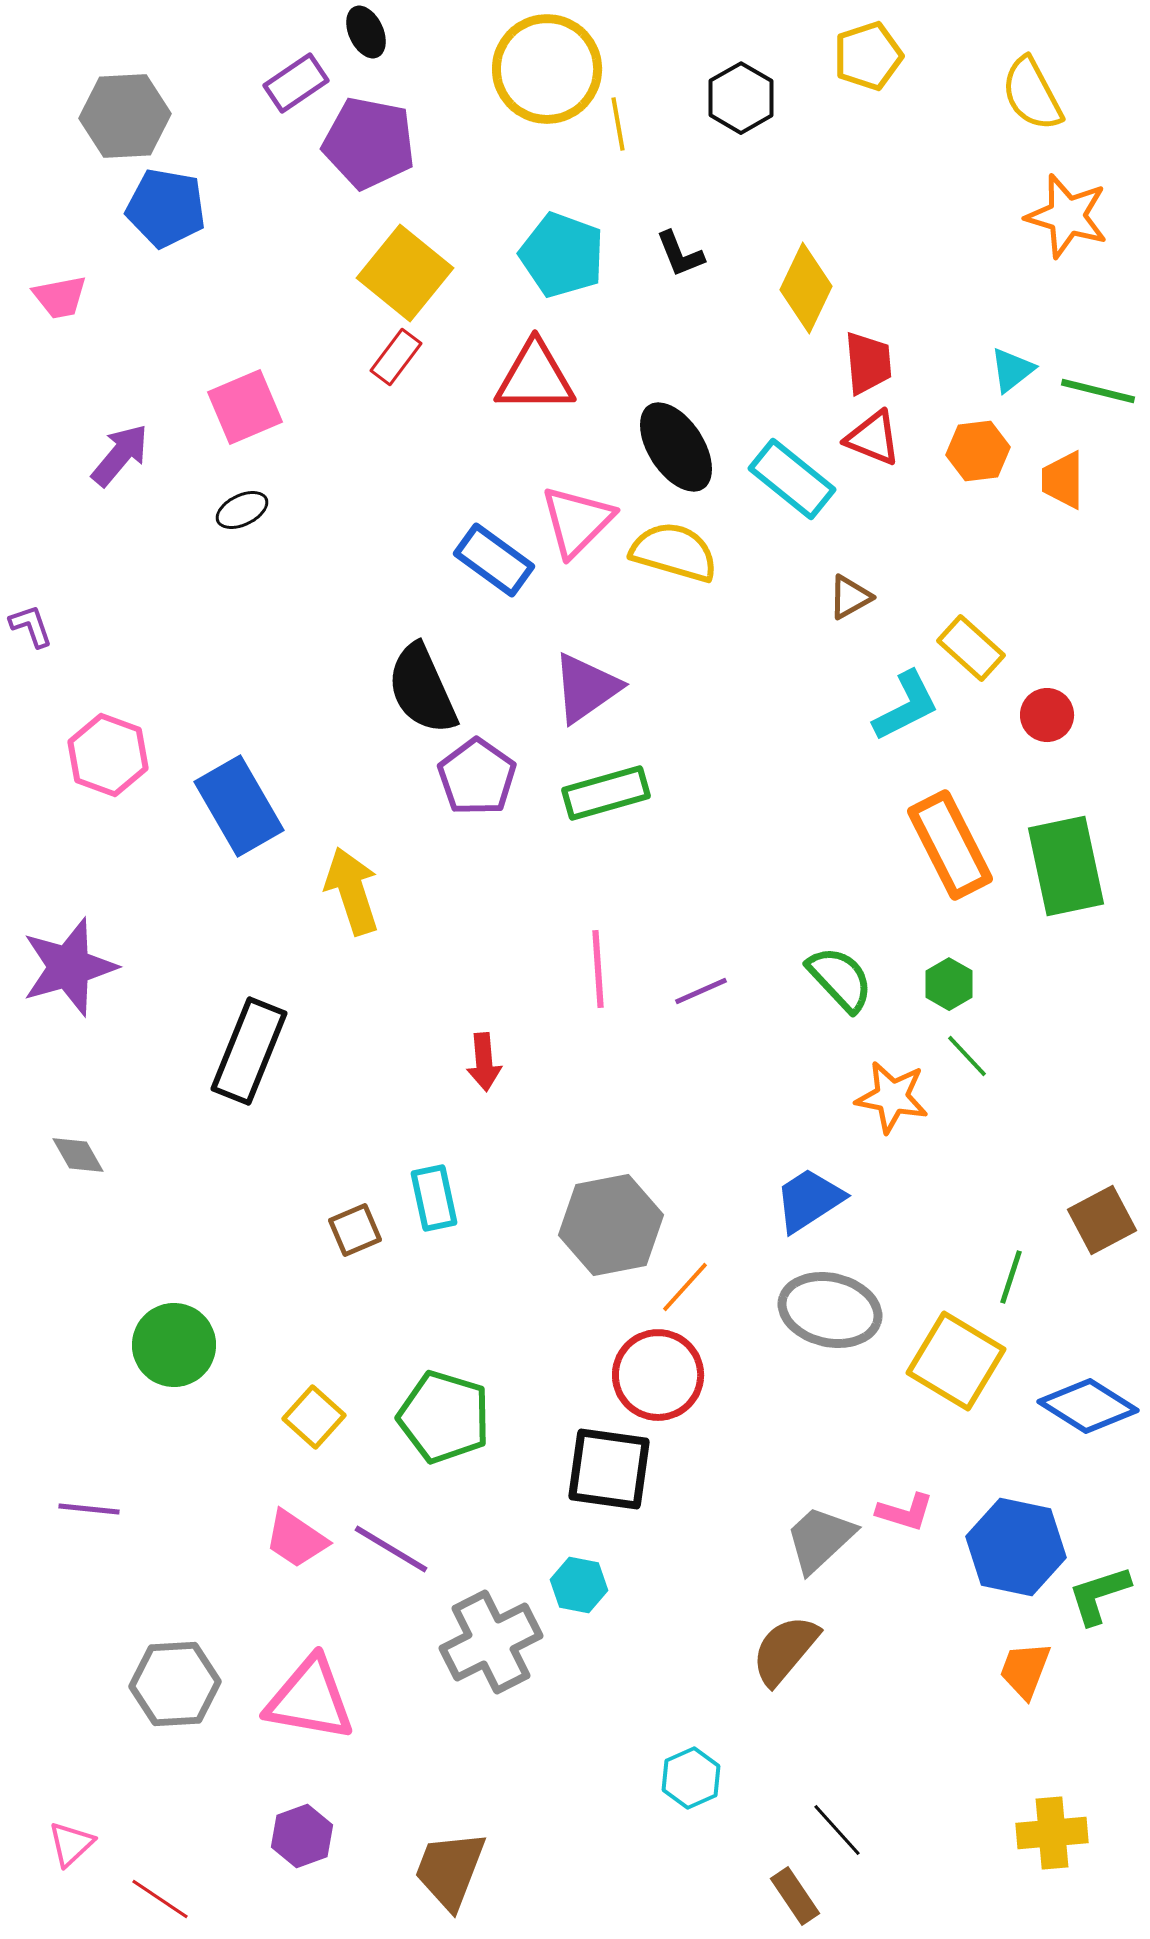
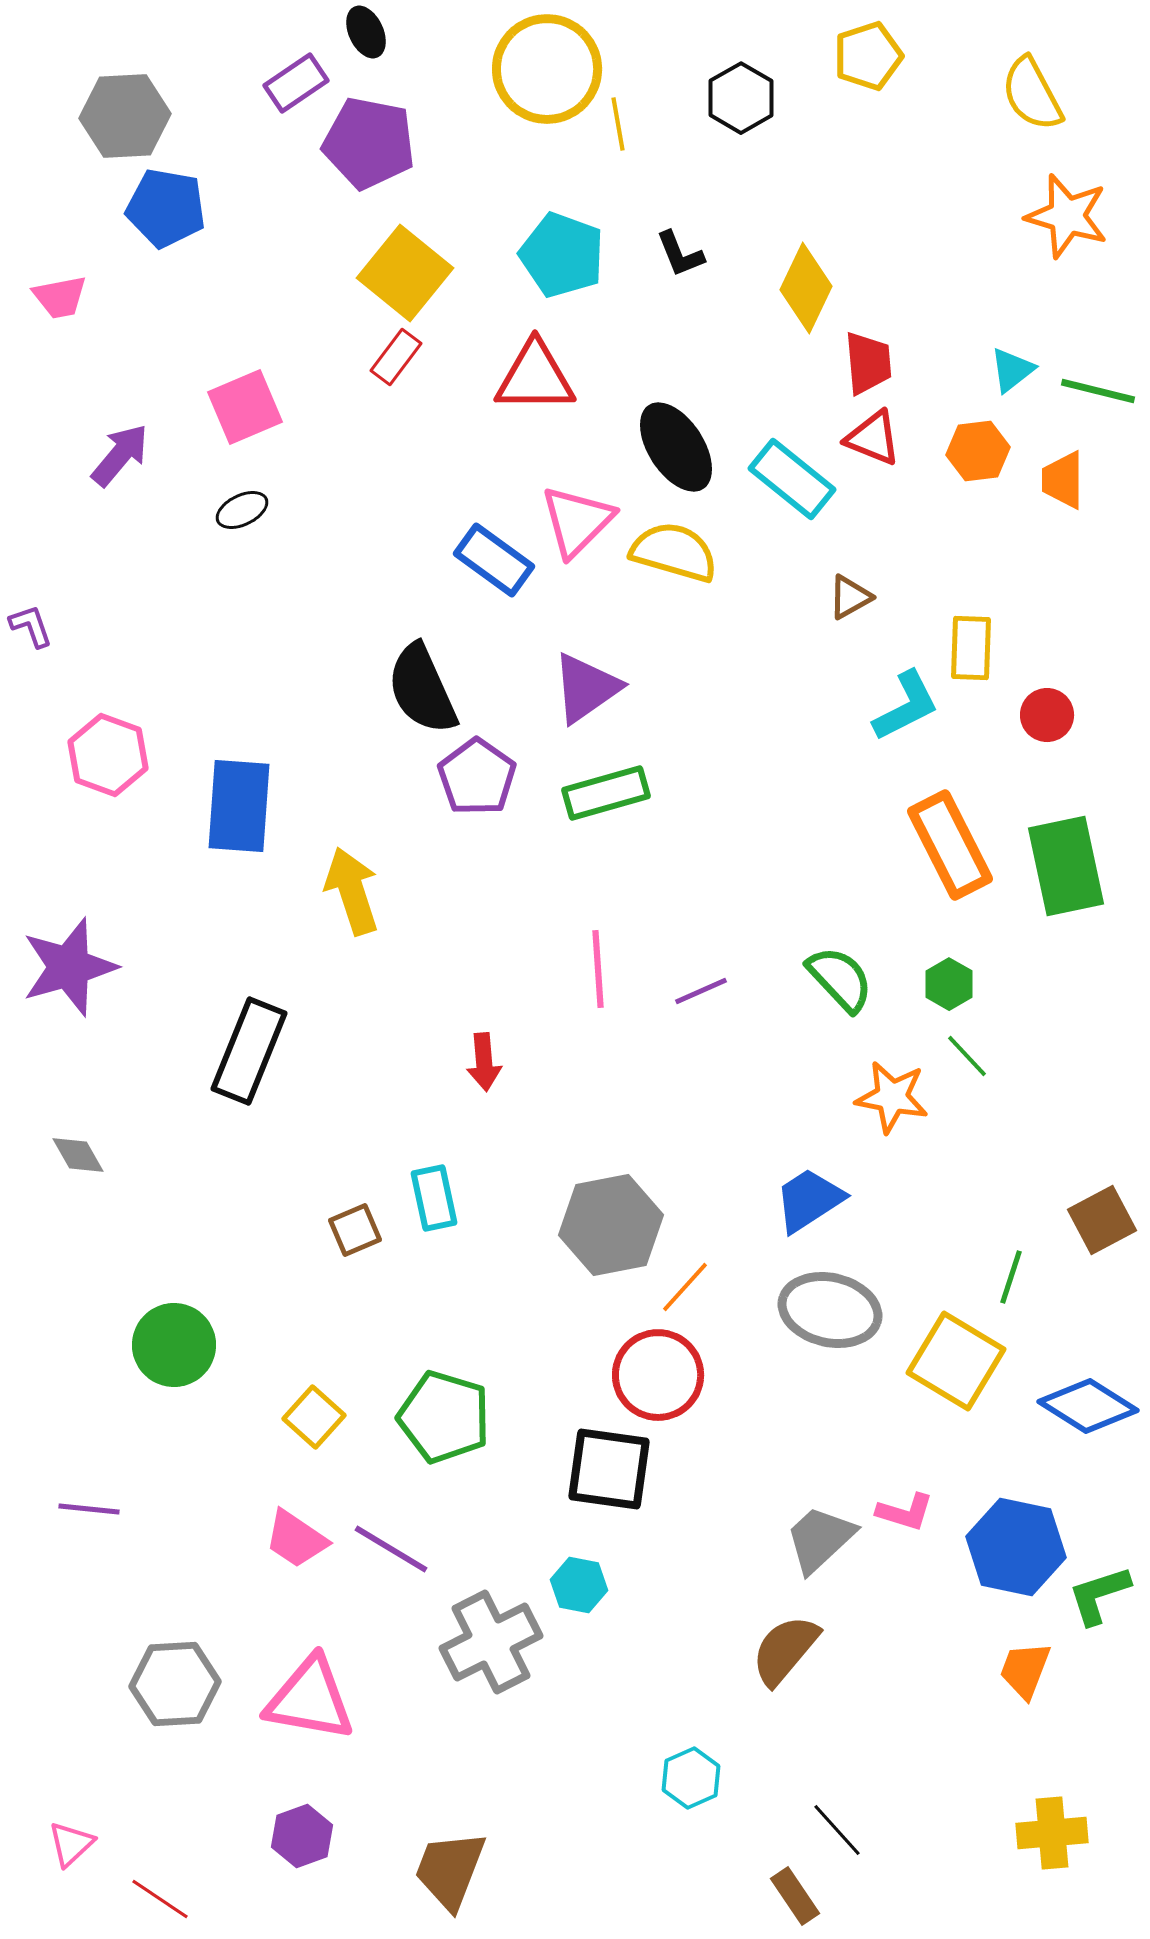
yellow rectangle at (971, 648): rotated 50 degrees clockwise
blue rectangle at (239, 806): rotated 34 degrees clockwise
